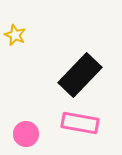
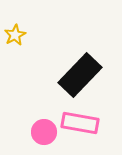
yellow star: rotated 20 degrees clockwise
pink circle: moved 18 px right, 2 px up
